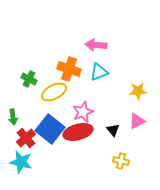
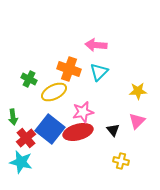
cyan triangle: rotated 24 degrees counterclockwise
pink star: rotated 10 degrees clockwise
pink triangle: rotated 18 degrees counterclockwise
